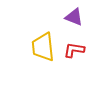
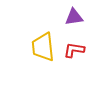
purple triangle: rotated 30 degrees counterclockwise
